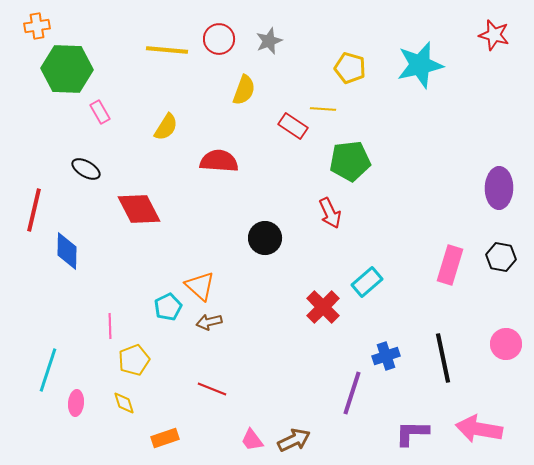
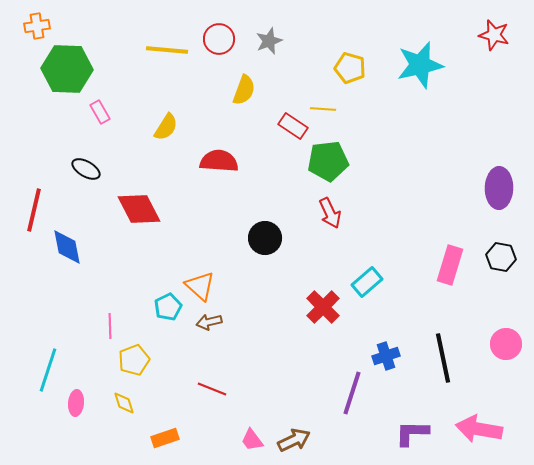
green pentagon at (350, 161): moved 22 px left
blue diamond at (67, 251): moved 4 px up; rotated 12 degrees counterclockwise
